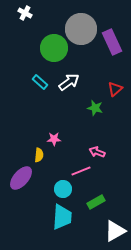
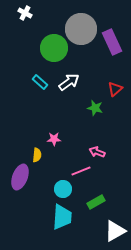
yellow semicircle: moved 2 px left
purple ellipse: moved 1 px left, 1 px up; rotated 20 degrees counterclockwise
